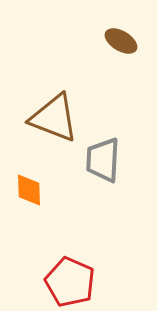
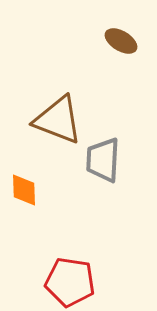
brown triangle: moved 4 px right, 2 px down
orange diamond: moved 5 px left
red pentagon: rotated 15 degrees counterclockwise
